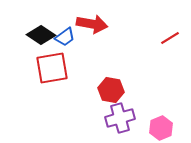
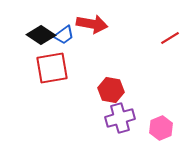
blue trapezoid: moved 1 px left, 2 px up
